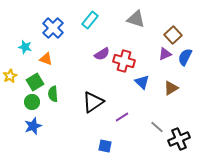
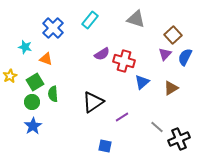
purple triangle: rotated 24 degrees counterclockwise
blue triangle: rotated 35 degrees clockwise
blue star: rotated 12 degrees counterclockwise
